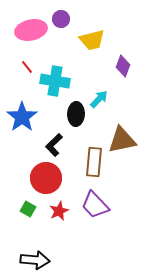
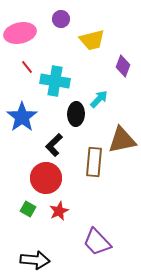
pink ellipse: moved 11 px left, 3 px down
purple trapezoid: moved 2 px right, 37 px down
